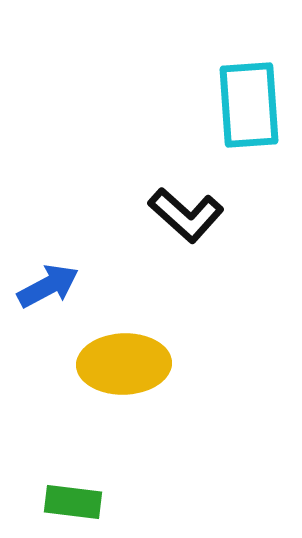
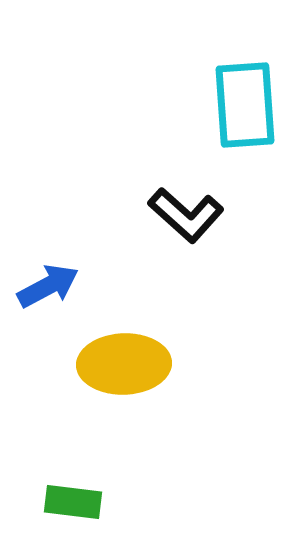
cyan rectangle: moved 4 px left
